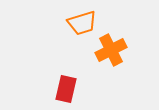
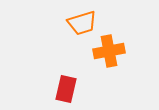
orange cross: moved 2 px left, 1 px down; rotated 16 degrees clockwise
